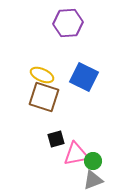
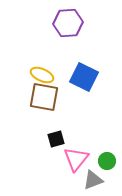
brown square: rotated 8 degrees counterclockwise
pink triangle: moved 5 px down; rotated 40 degrees counterclockwise
green circle: moved 14 px right
